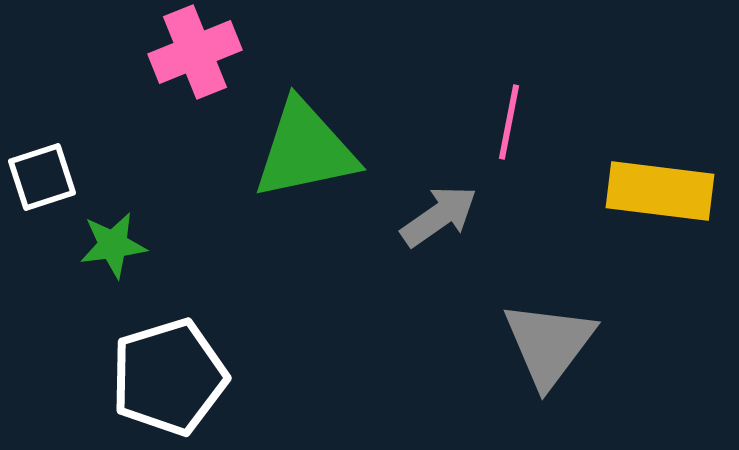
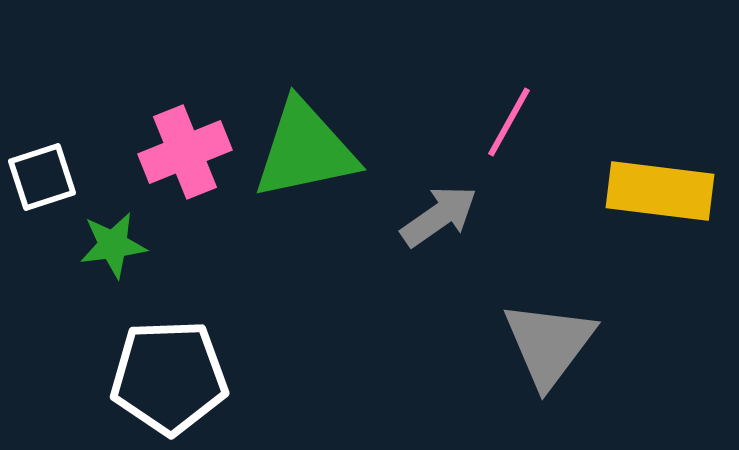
pink cross: moved 10 px left, 100 px down
pink line: rotated 18 degrees clockwise
white pentagon: rotated 15 degrees clockwise
